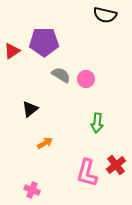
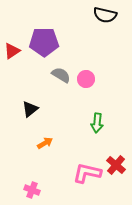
red cross: rotated 12 degrees counterclockwise
pink L-shape: rotated 88 degrees clockwise
